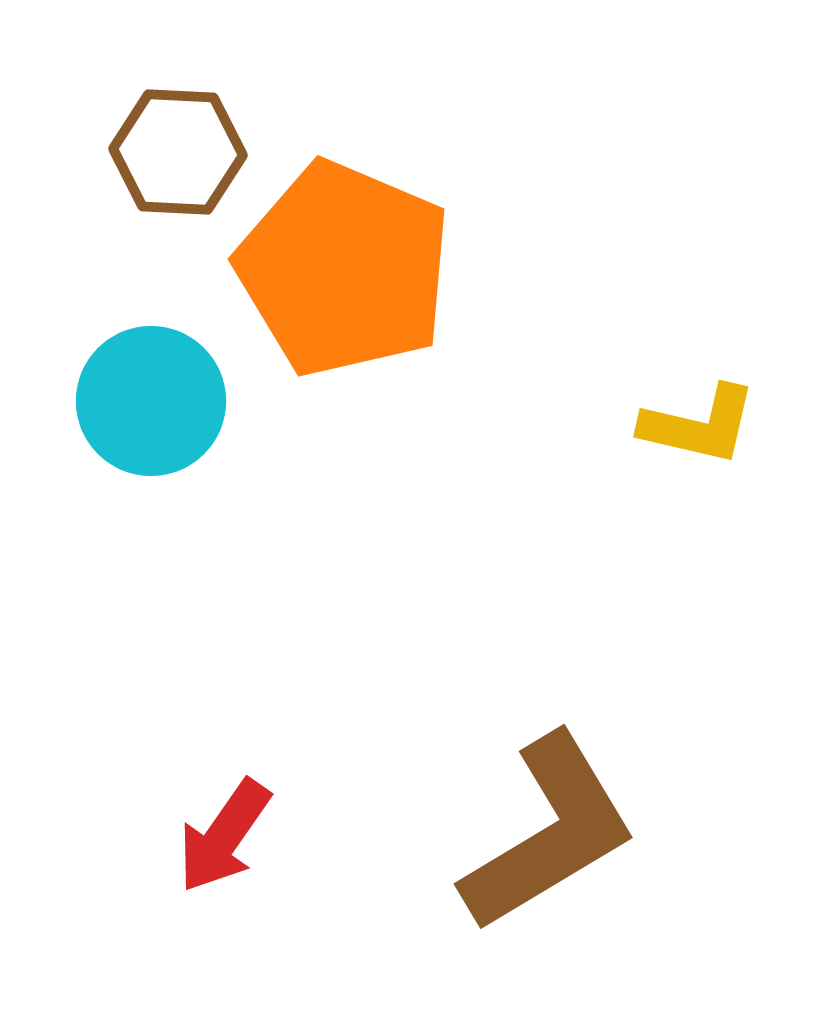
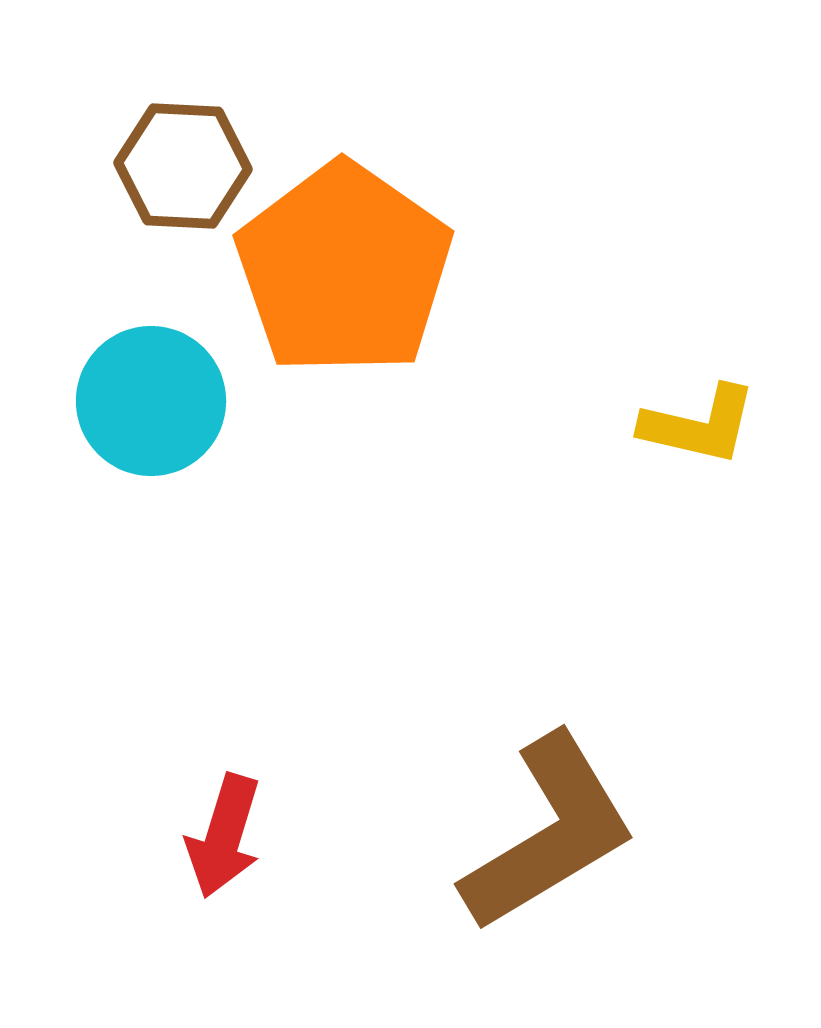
brown hexagon: moved 5 px right, 14 px down
orange pentagon: rotated 12 degrees clockwise
red arrow: rotated 18 degrees counterclockwise
